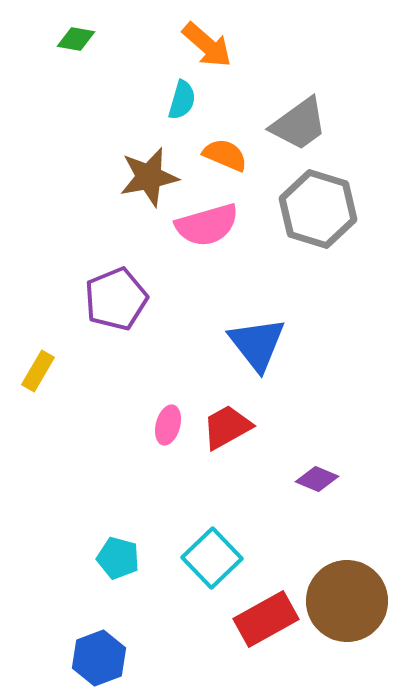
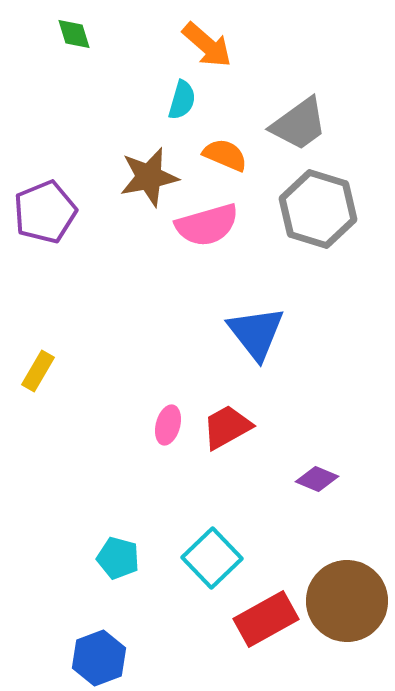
green diamond: moved 2 px left, 5 px up; rotated 63 degrees clockwise
purple pentagon: moved 71 px left, 87 px up
blue triangle: moved 1 px left, 11 px up
